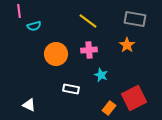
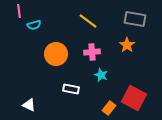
cyan semicircle: moved 1 px up
pink cross: moved 3 px right, 2 px down
red square: rotated 35 degrees counterclockwise
